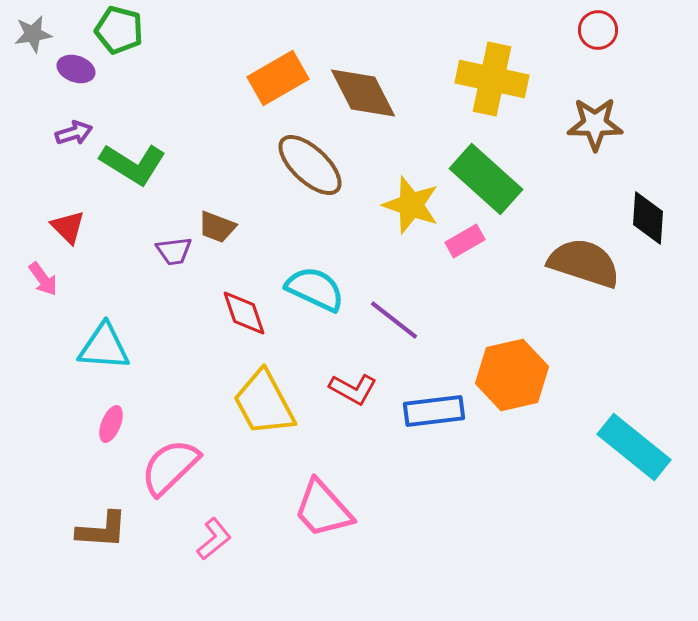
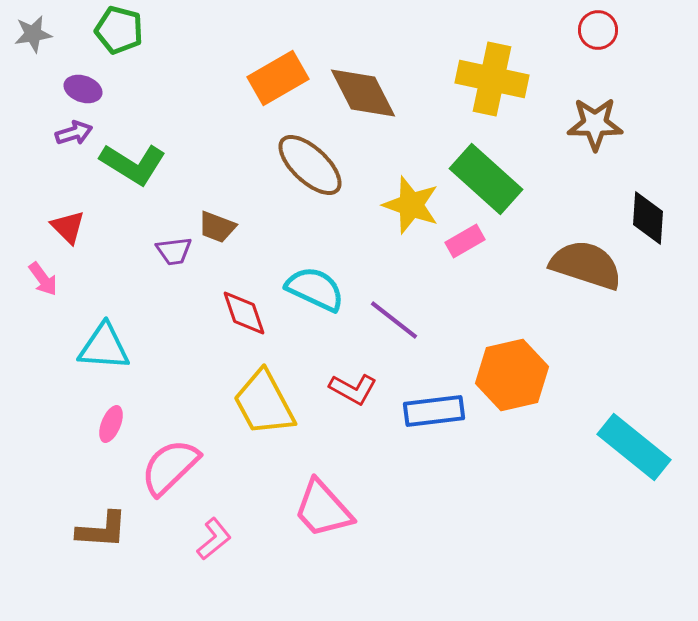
purple ellipse: moved 7 px right, 20 px down
brown semicircle: moved 2 px right, 2 px down
